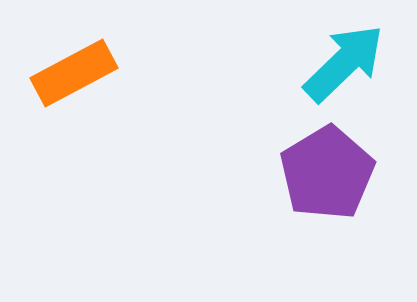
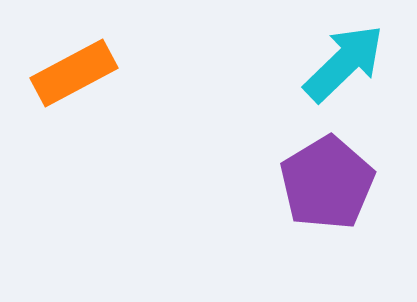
purple pentagon: moved 10 px down
